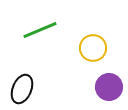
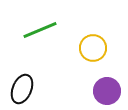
purple circle: moved 2 px left, 4 px down
